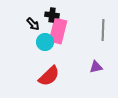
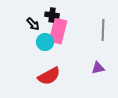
purple triangle: moved 2 px right, 1 px down
red semicircle: rotated 15 degrees clockwise
